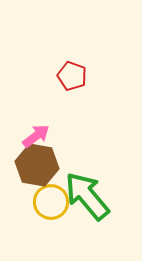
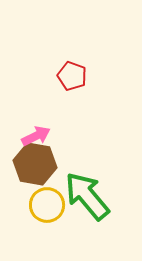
pink arrow: rotated 12 degrees clockwise
brown hexagon: moved 2 px left, 1 px up
yellow circle: moved 4 px left, 3 px down
